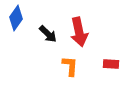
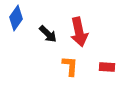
red rectangle: moved 4 px left, 3 px down
